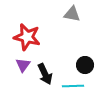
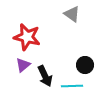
gray triangle: rotated 24 degrees clockwise
purple triangle: rotated 14 degrees clockwise
black arrow: moved 2 px down
cyan line: moved 1 px left
